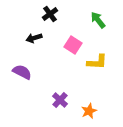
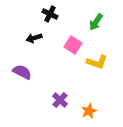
black cross: rotated 28 degrees counterclockwise
green arrow: moved 2 px left, 2 px down; rotated 108 degrees counterclockwise
yellow L-shape: rotated 15 degrees clockwise
